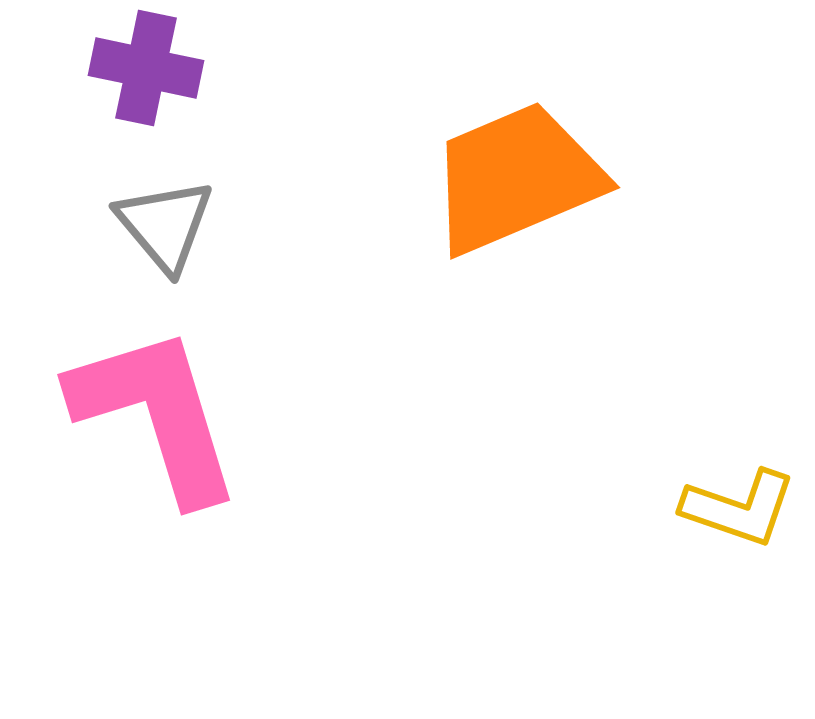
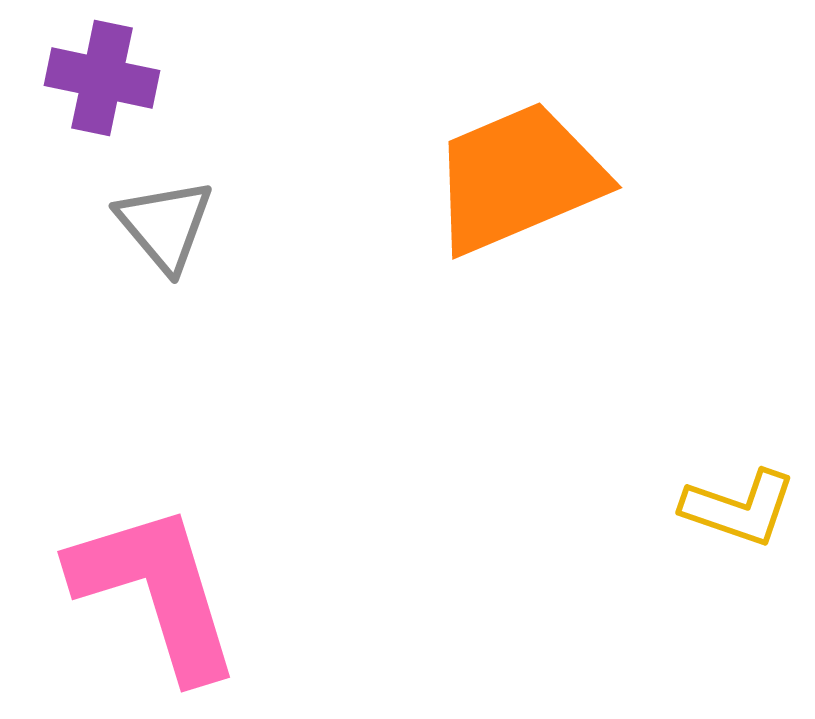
purple cross: moved 44 px left, 10 px down
orange trapezoid: moved 2 px right
pink L-shape: moved 177 px down
